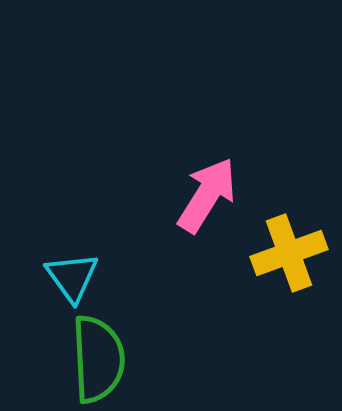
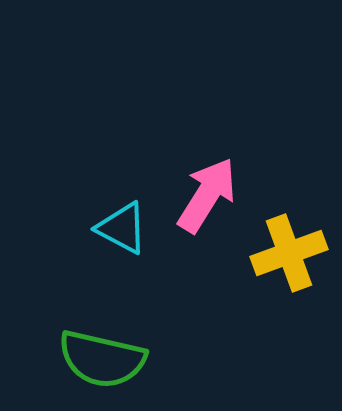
cyan triangle: moved 50 px right, 49 px up; rotated 26 degrees counterclockwise
green semicircle: moved 4 px right; rotated 106 degrees clockwise
